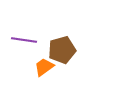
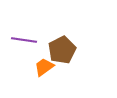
brown pentagon: rotated 12 degrees counterclockwise
